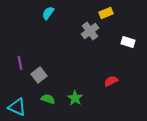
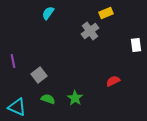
white rectangle: moved 8 px right, 3 px down; rotated 64 degrees clockwise
purple line: moved 7 px left, 2 px up
red semicircle: moved 2 px right
